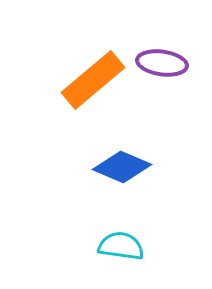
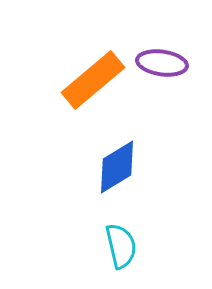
blue diamond: moved 5 px left; rotated 54 degrees counterclockwise
cyan semicircle: rotated 69 degrees clockwise
